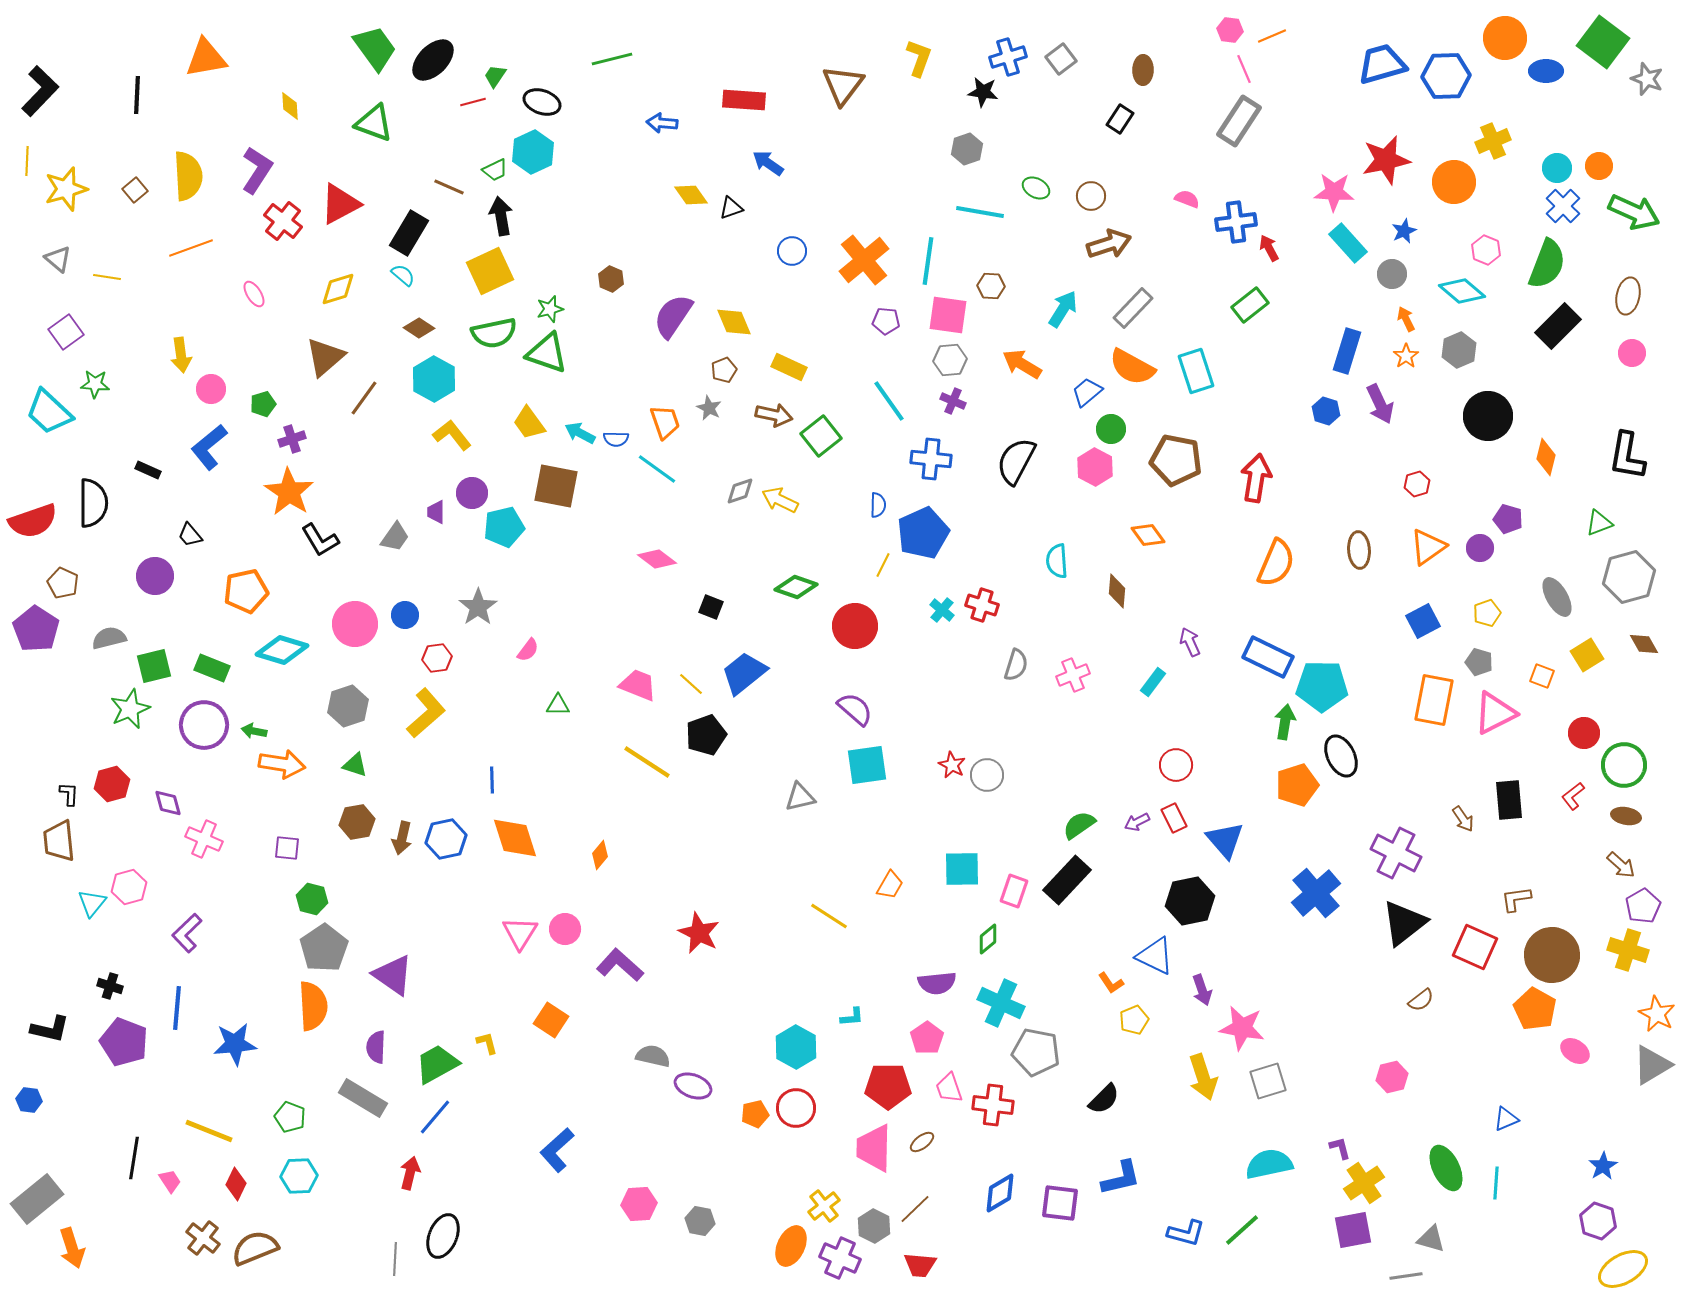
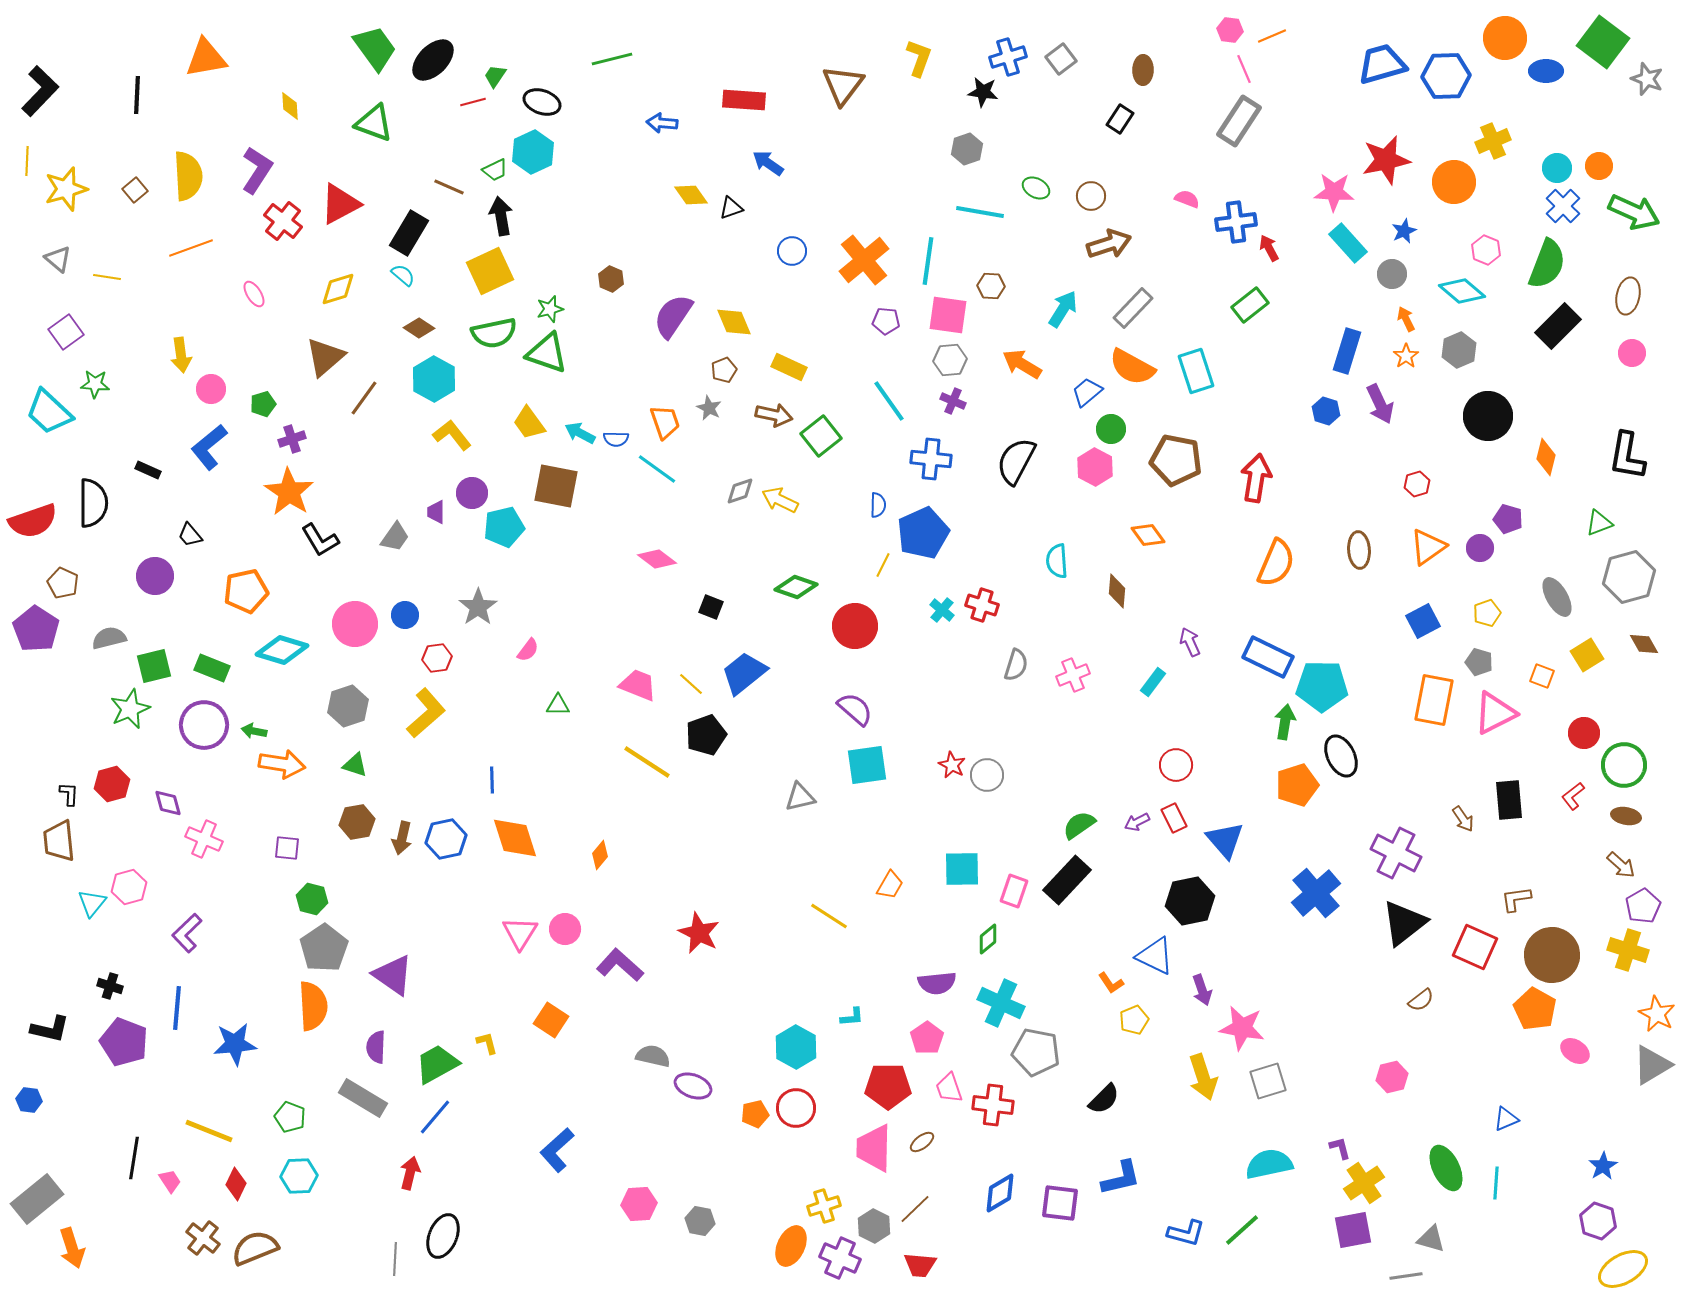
yellow cross at (824, 1206): rotated 20 degrees clockwise
